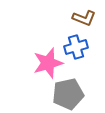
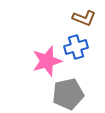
pink star: moved 1 px left, 2 px up
